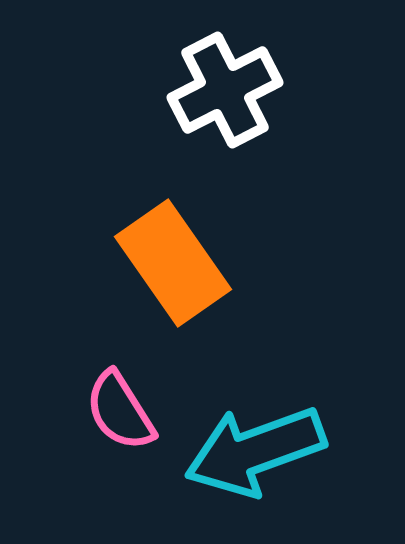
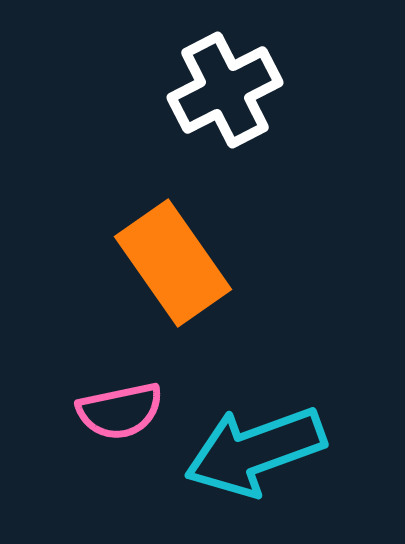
pink semicircle: rotated 70 degrees counterclockwise
